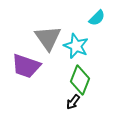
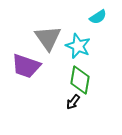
cyan semicircle: moved 1 px right, 1 px up; rotated 12 degrees clockwise
cyan star: moved 2 px right
green diamond: rotated 12 degrees counterclockwise
